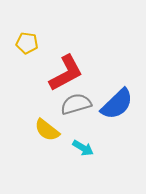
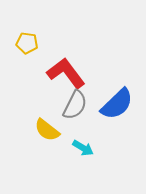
red L-shape: rotated 99 degrees counterclockwise
gray semicircle: moved 1 px left, 1 px down; rotated 132 degrees clockwise
